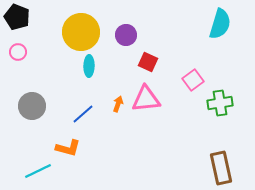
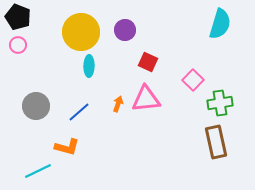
black pentagon: moved 1 px right
purple circle: moved 1 px left, 5 px up
pink circle: moved 7 px up
pink square: rotated 10 degrees counterclockwise
gray circle: moved 4 px right
blue line: moved 4 px left, 2 px up
orange L-shape: moved 1 px left, 1 px up
brown rectangle: moved 5 px left, 26 px up
